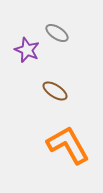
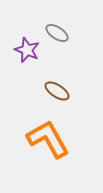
brown ellipse: moved 2 px right
orange L-shape: moved 20 px left, 6 px up
